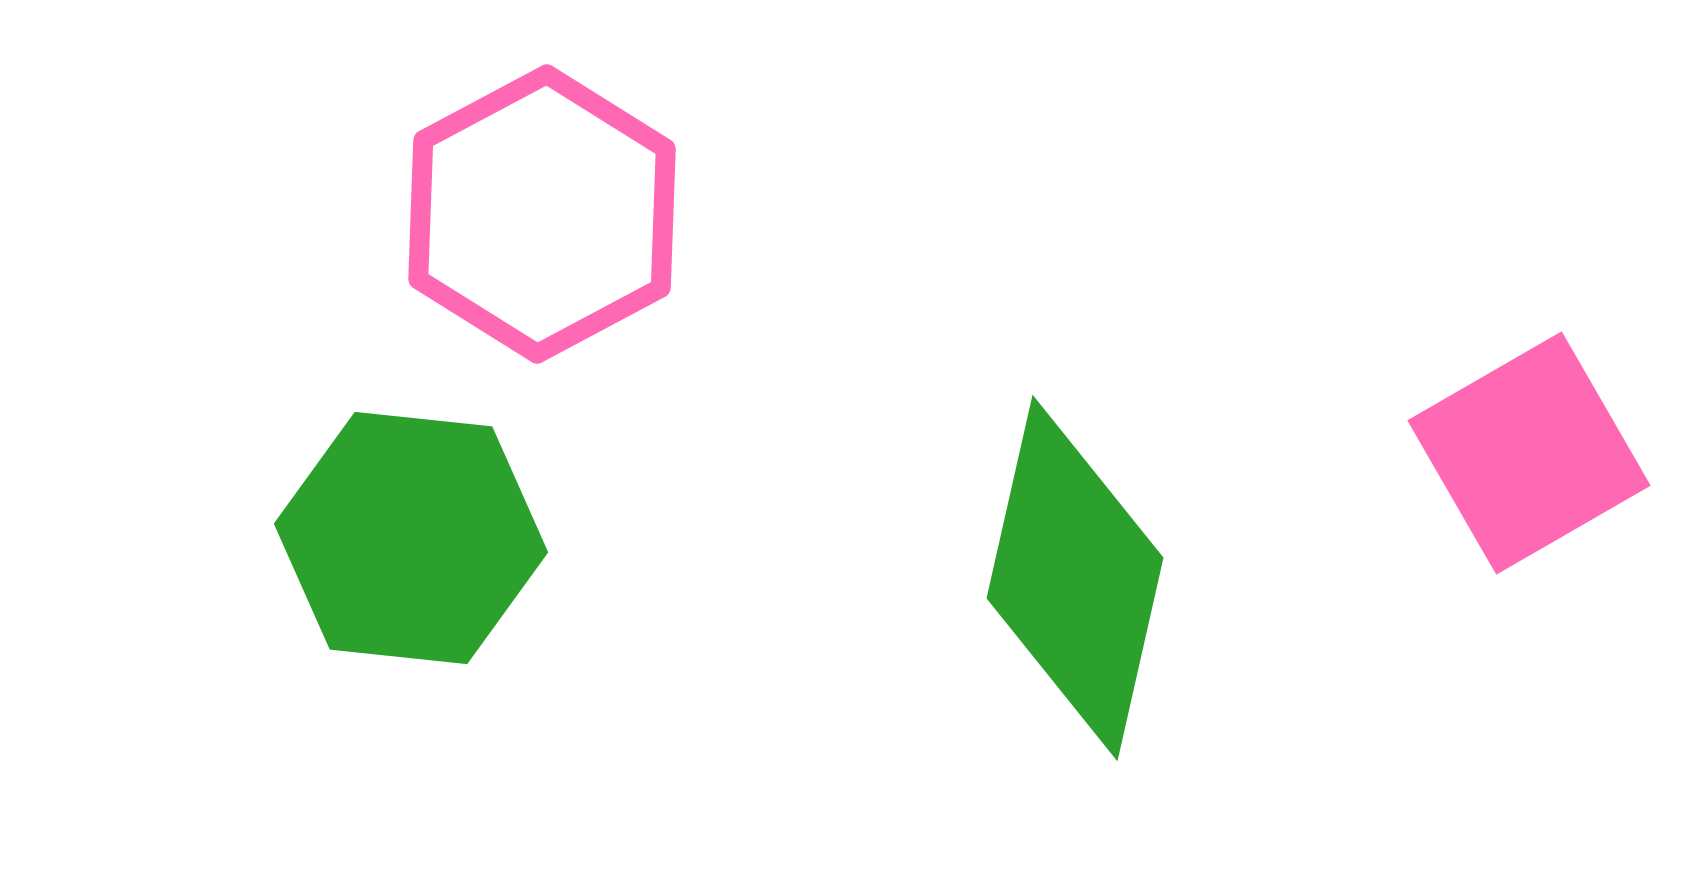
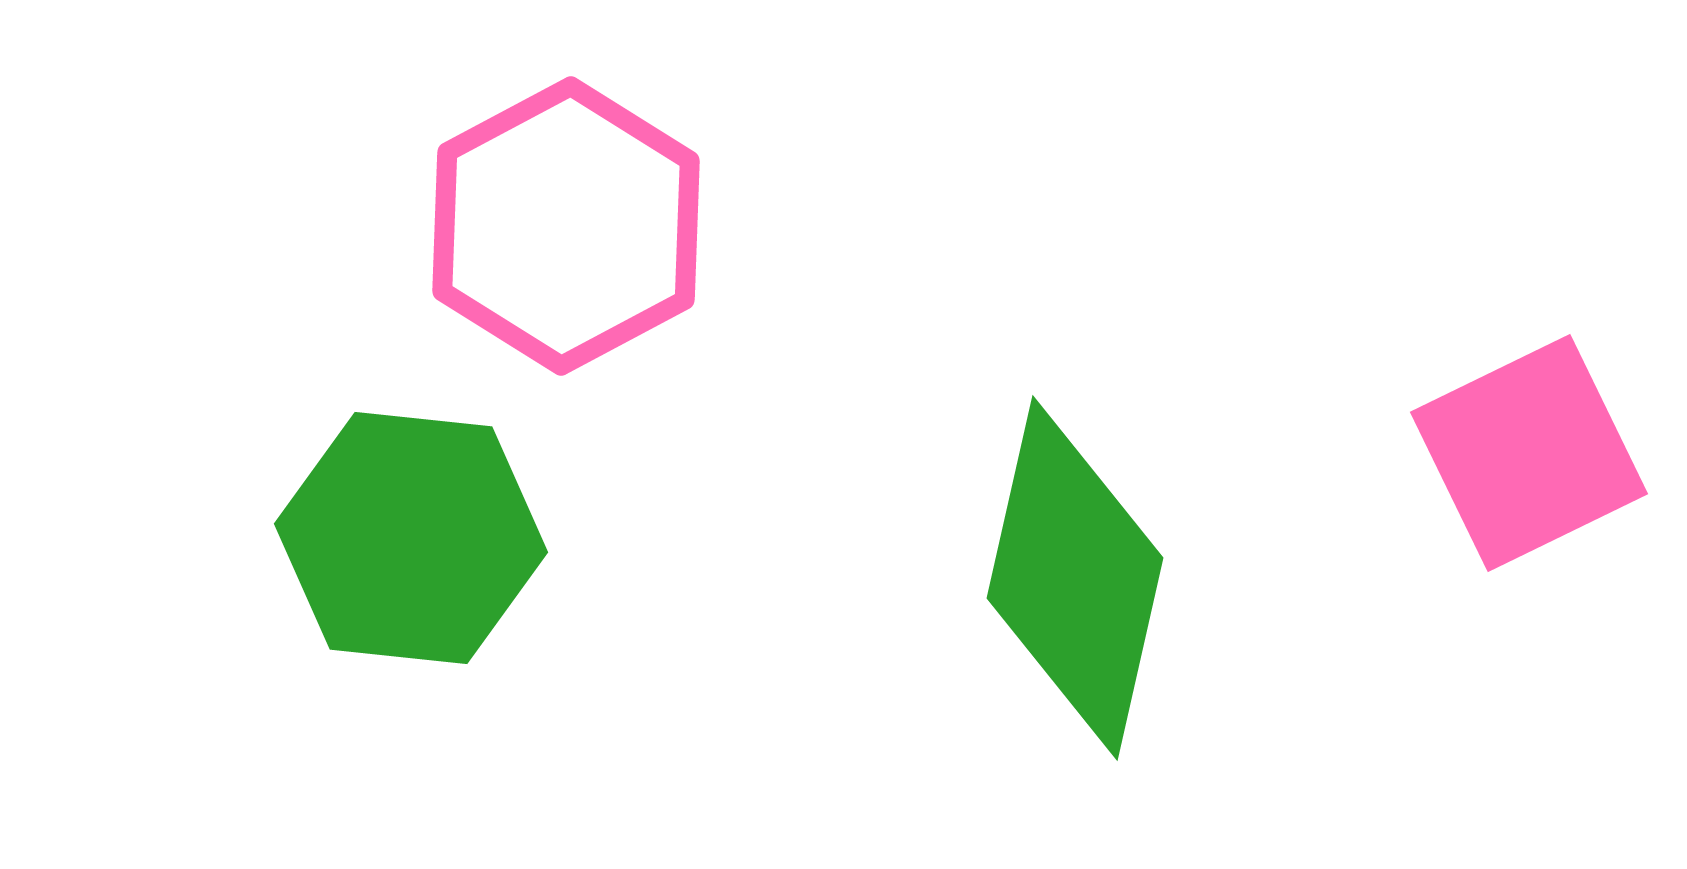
pink hexagon: moved 24 px right, 12 px down
pink square: rotated 4 degrees clockwise
